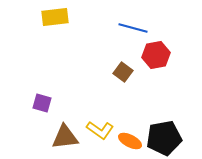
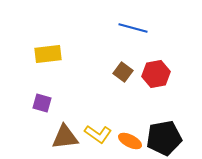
yellow rectangle: moved 7 px left, 37 px down
red hexagon: moved 19 px down
yellow L-shape: moved 2 px left, 4 px down
